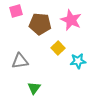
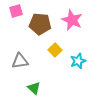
pink star: moved 1 px right
yellow square: moved 3 px left, 2 px down
cyan star: rotated 14 degrees counterclockwise
green triangle: rotated 24 degrees counterclockwise
